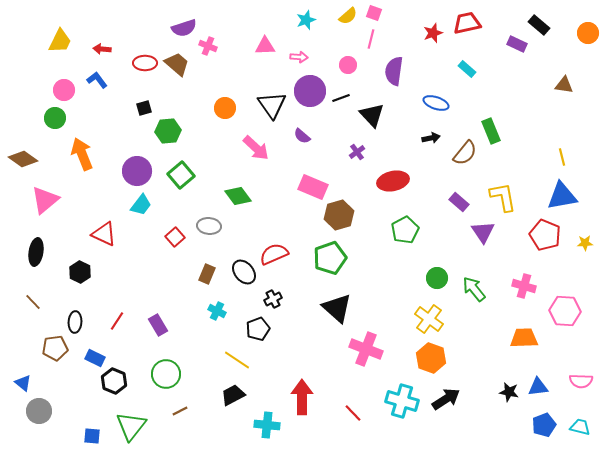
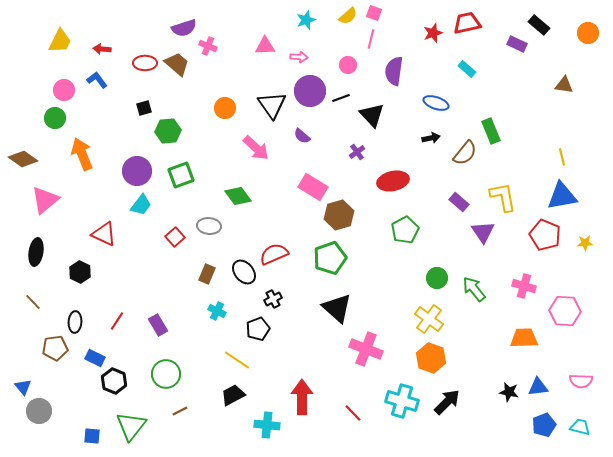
green square at (181, 175): rotated 20 degrees clockwise
pink rectangle at (313, 187): rotated 8 degrees clockwise
blue triangle at (23, 383): moved 4 px down; rotated 12 degrees clockwise
black arrow at (446, 399): moved 1 px right, 3 px down; rotated 12 degrees counterclockwise
